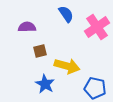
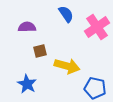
blue star: moved 18 px left
